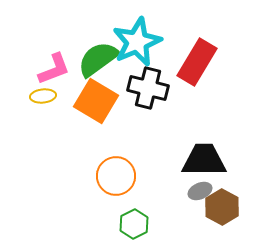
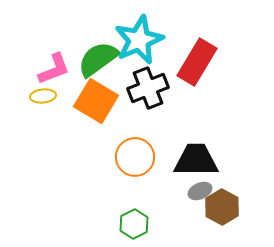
cyan star: moved 2 px right, 2 px up
black cross: rotated 36 degrees counterclockwise
black trapezoid: moved 8 px left
orange circle: moved 19 px right, 19 px up
